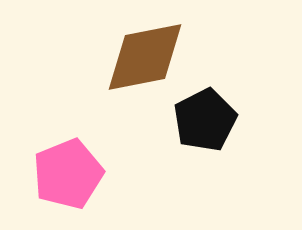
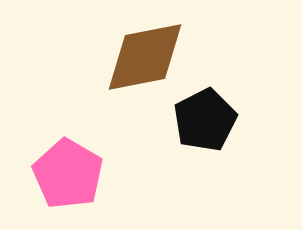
pink pentagon: rotated 20 degrees counterclockwise
